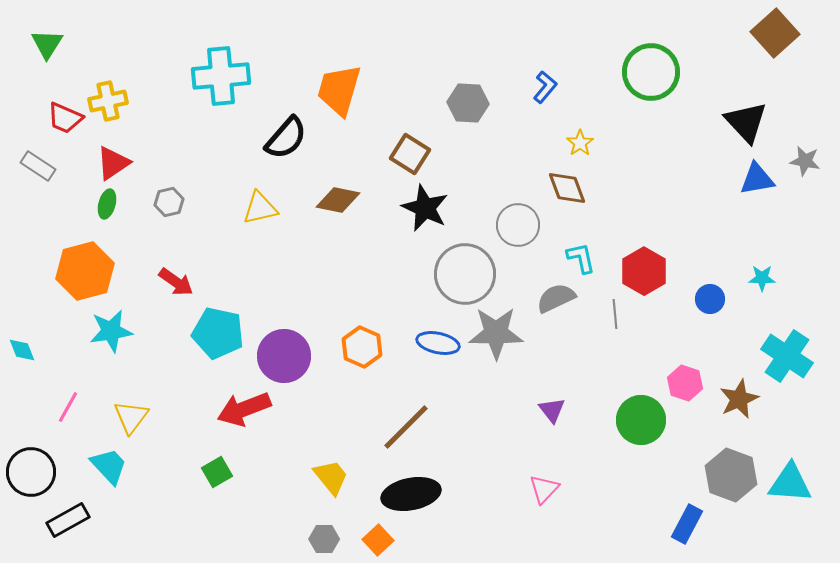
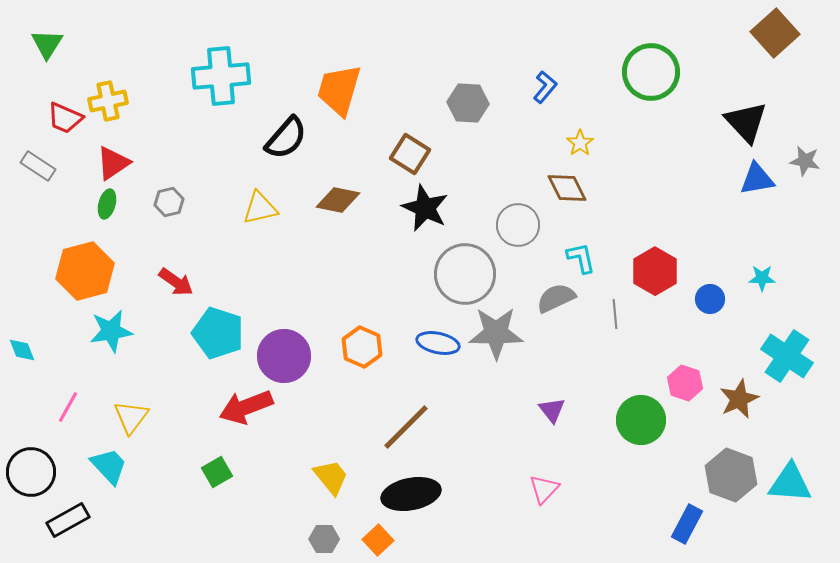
brown diamond at (567, 188): rotated 6 degrees counterclockwise
red hexagon at (644, 271): moved 11 px right
cyan pentagon at (218, 333): rotated 6 degrees clockwise
red arrow at (244, 409): moved 2 px right, 2 px up
